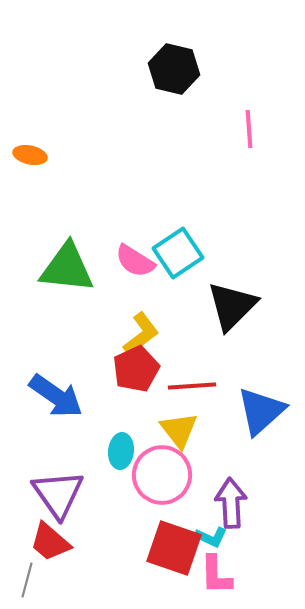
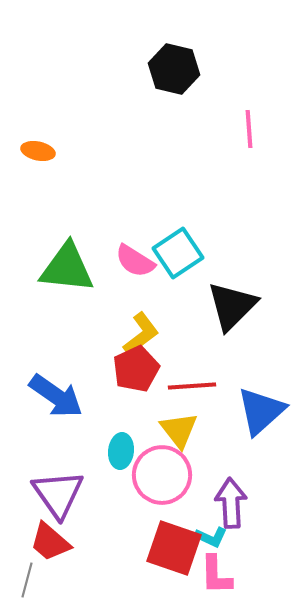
orange ellipse: moved 8 px right, 4 px up
